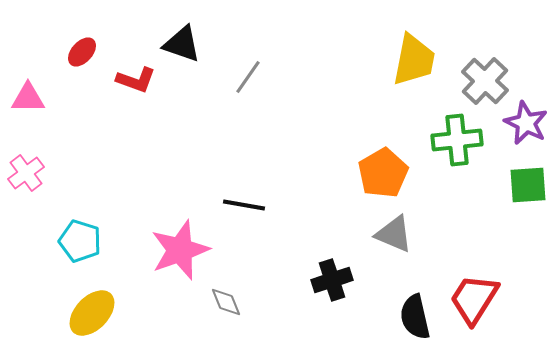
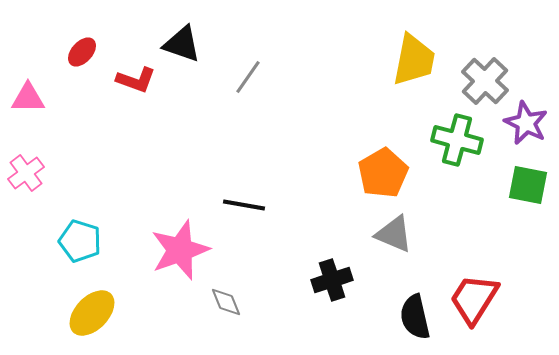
green cross: rotated 21 degrees clockwise
green square: rotated 15 degrees clockwise
